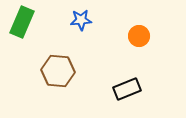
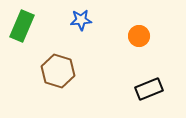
green rectangle: moved 4 px down
brown hexagon: rotated 12 degrees clockwise
black rectangle: moved 22 px right
